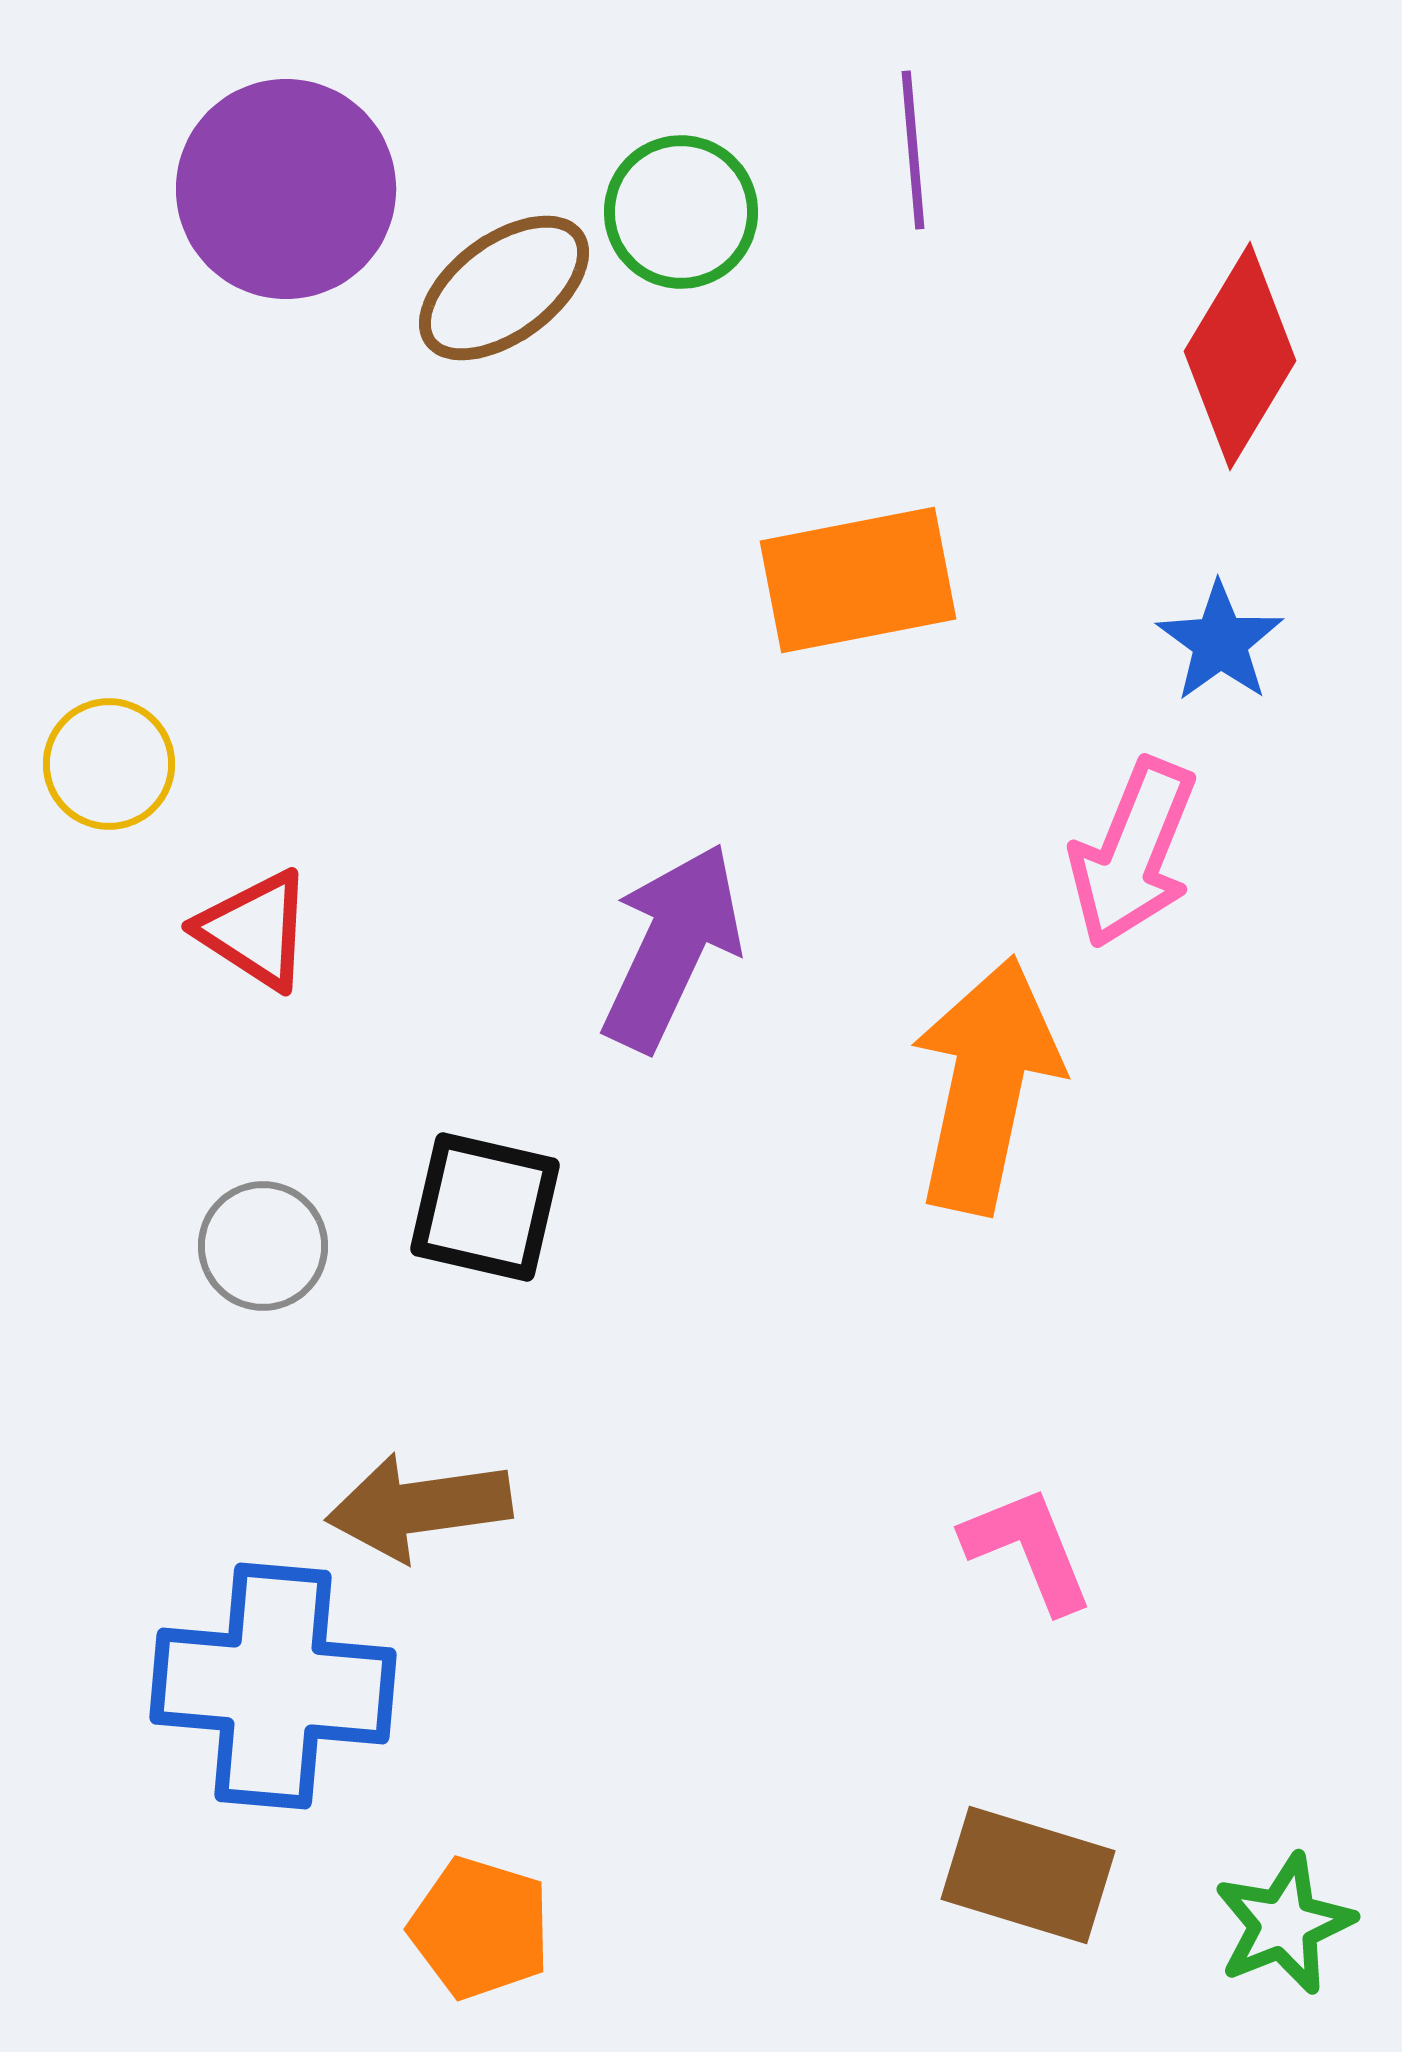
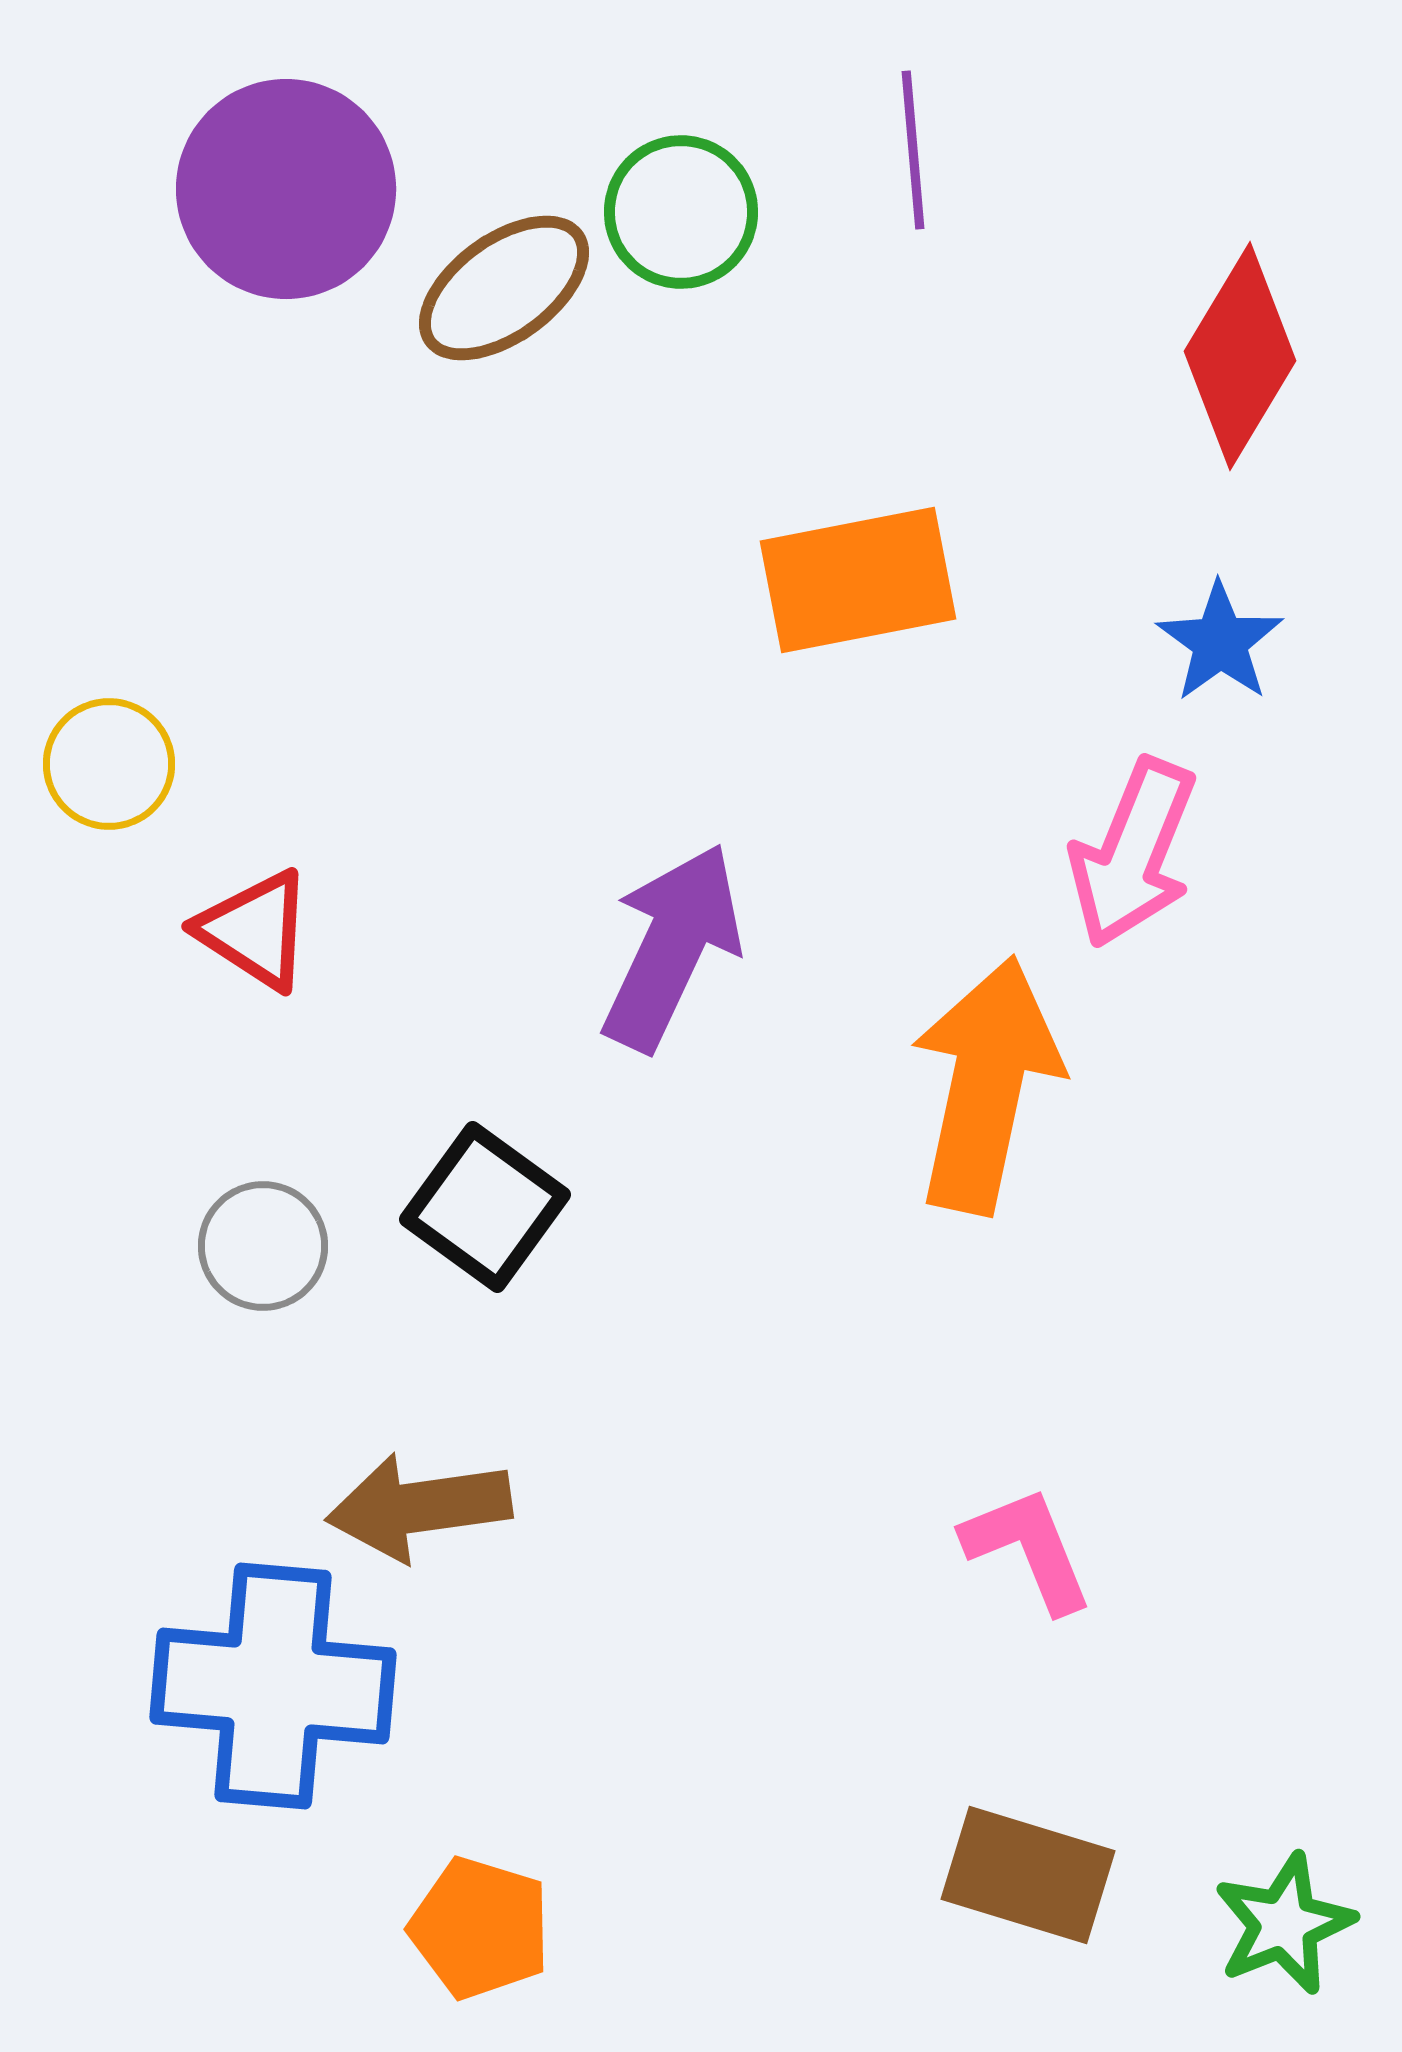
black square: rotated 23 degrees clockwise
